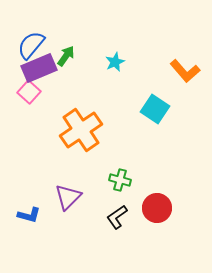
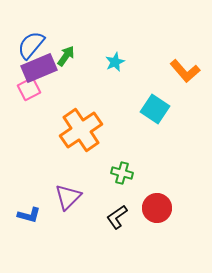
pink square: moved 3 px up; rotated 20 degrees clockwise
green cross: moved 2 px right, 7 px up
